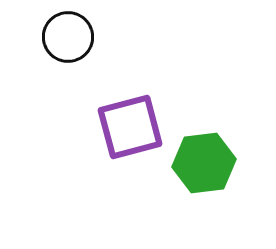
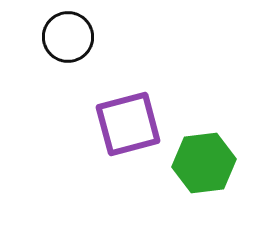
purple square: moved 2 px left, 3 px up
